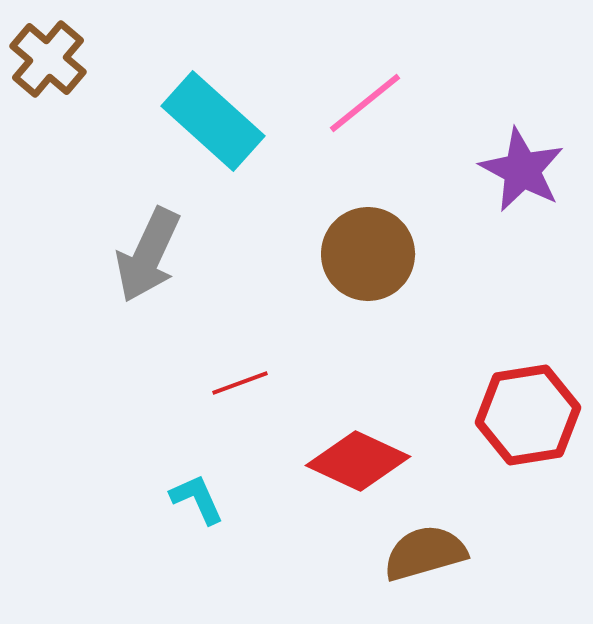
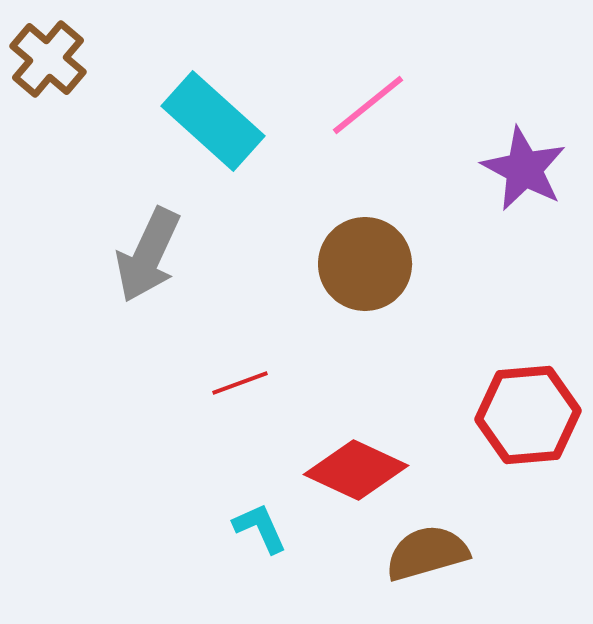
pink line: moved 3 px right, 2 px down
purple star: moved 2 px right, 1 px up
brown circle: moved 3 px left, 10 px down
red hexagon: rotated 4 degrees clockwise
red diamond: moved 2 px left, 9 px down
cyan L-shape: moved 63 px right, 29 px down
brown semicircle: moved 2 px right
